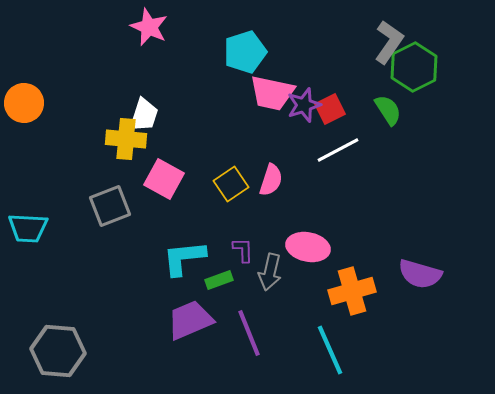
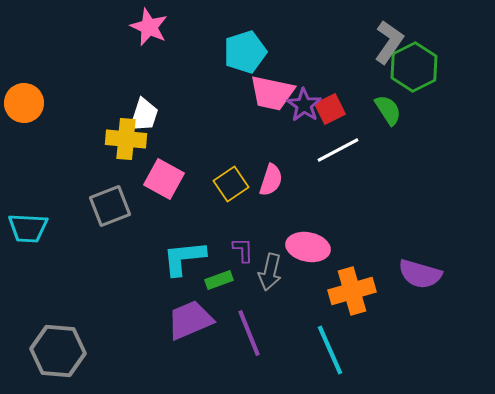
purple star: rotated 20 degrees counterclockwise
